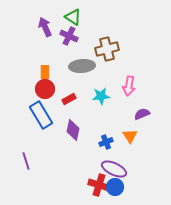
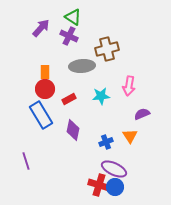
purple arrow: moved 4 px left, 1 px down; rotated 66 degrees clockwise
